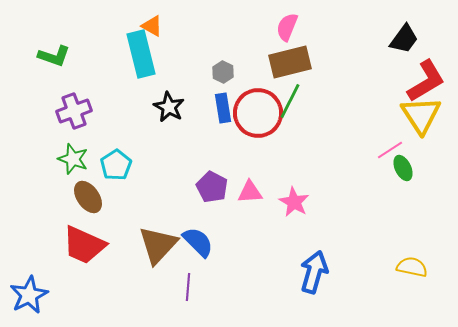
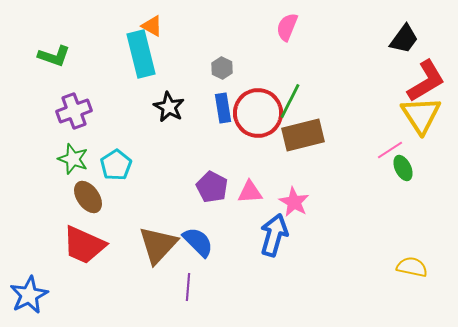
brown rectangle: moved 13 px right, 73 px down
gray hexagon: moved 1 px left, 4 px up
blue arrow: moved 40 px left, 37 px up
